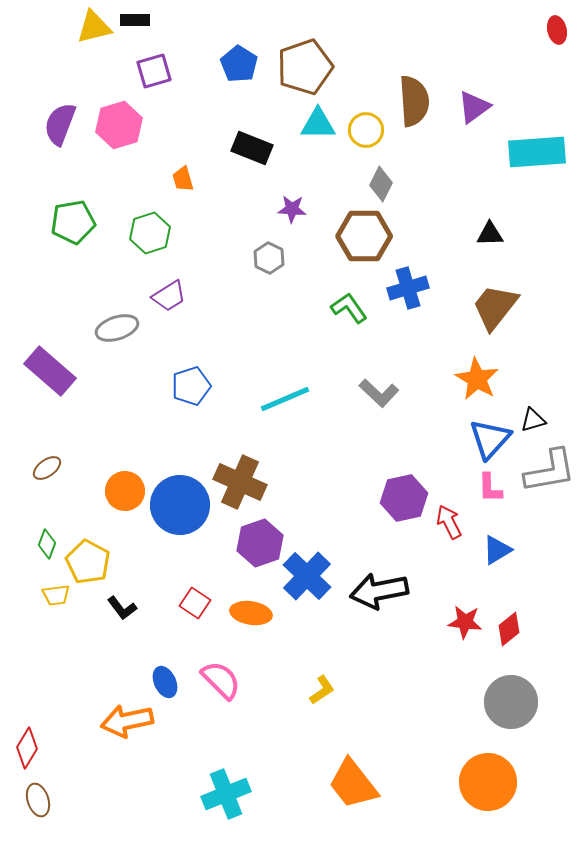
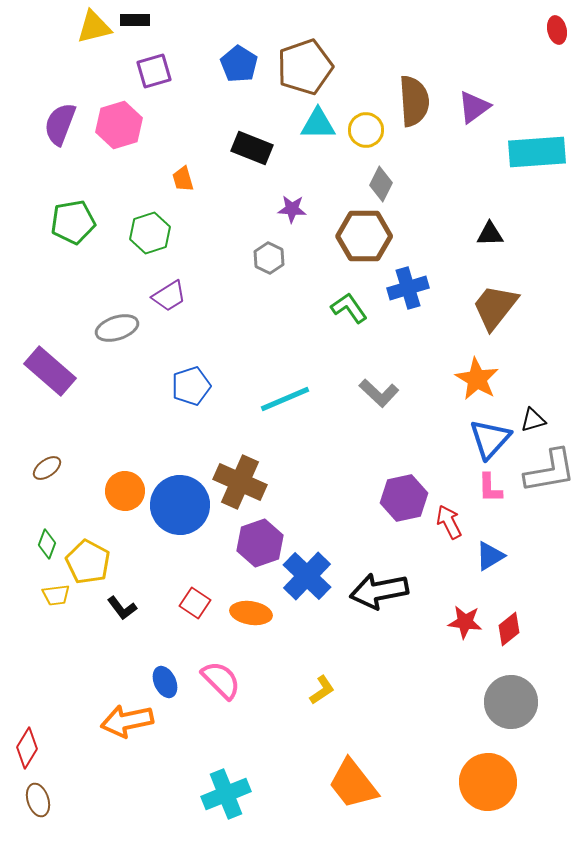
blue triangle at (497, 550): moved 7 px left, 6 px down
